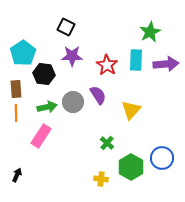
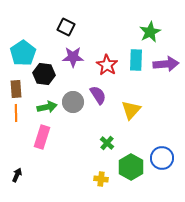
purple star: moved 1 px right, 1 px down
pink rectangle: moved 1 px right, 1 px down; rotated 15 degrees counterclockwise
